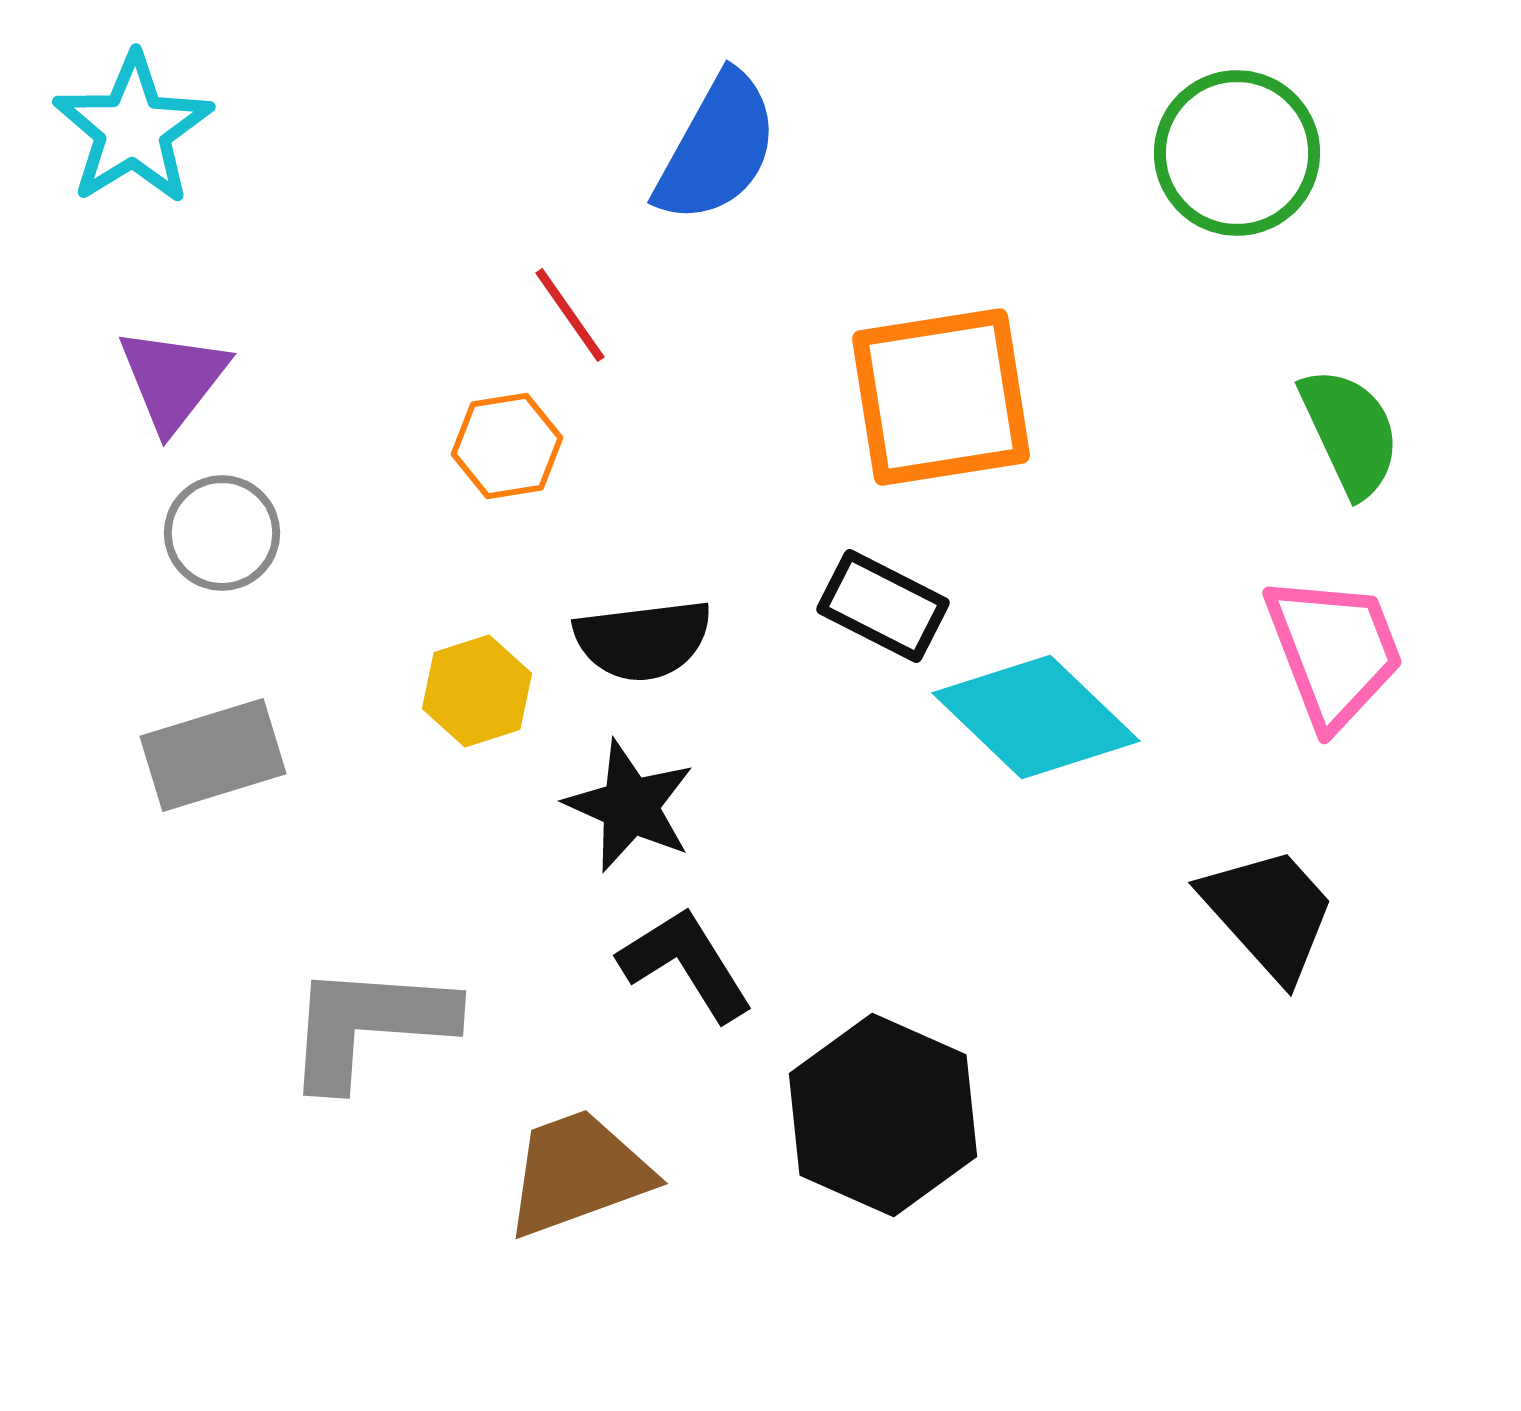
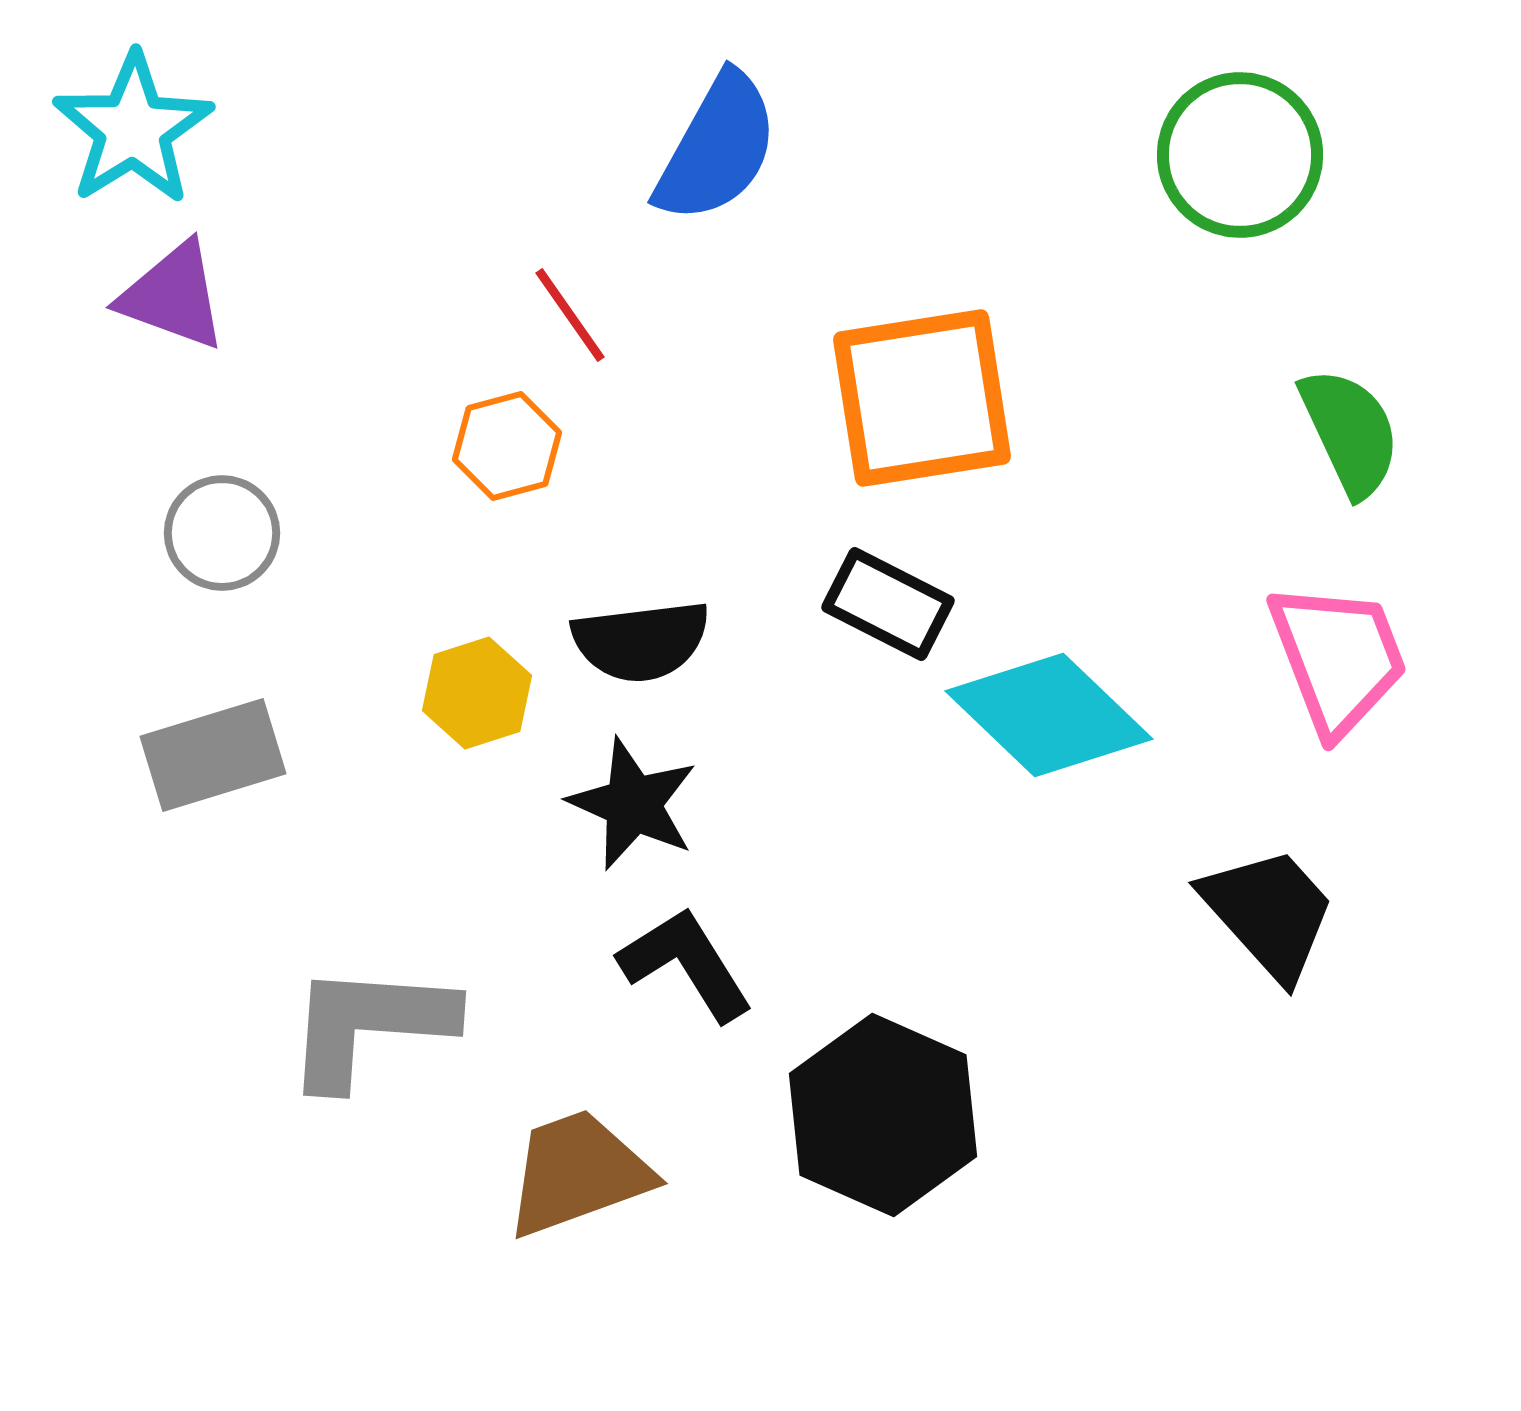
green circle: moved 3 px right, 2 px down
purple triangle: moved 83 px up; rotated 48 degrees counterclockwise
orange square: moved 19 px left, 1 px down
orange hexagon: rotated 6 degrees counterclockwise
black rectangle: moved 5 px right, 2 px up
black semicircle: moved 2 px left, 1 px down
pink trapezoid: moved 4 px right, 7 px down
yellow hexagon: moved 2 px down
cyan diamond: moved 13 px right, 2 px up
black star: moved 3 px right, 2 px up
